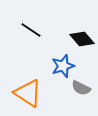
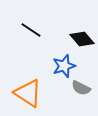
blue star: moved 1 px right
